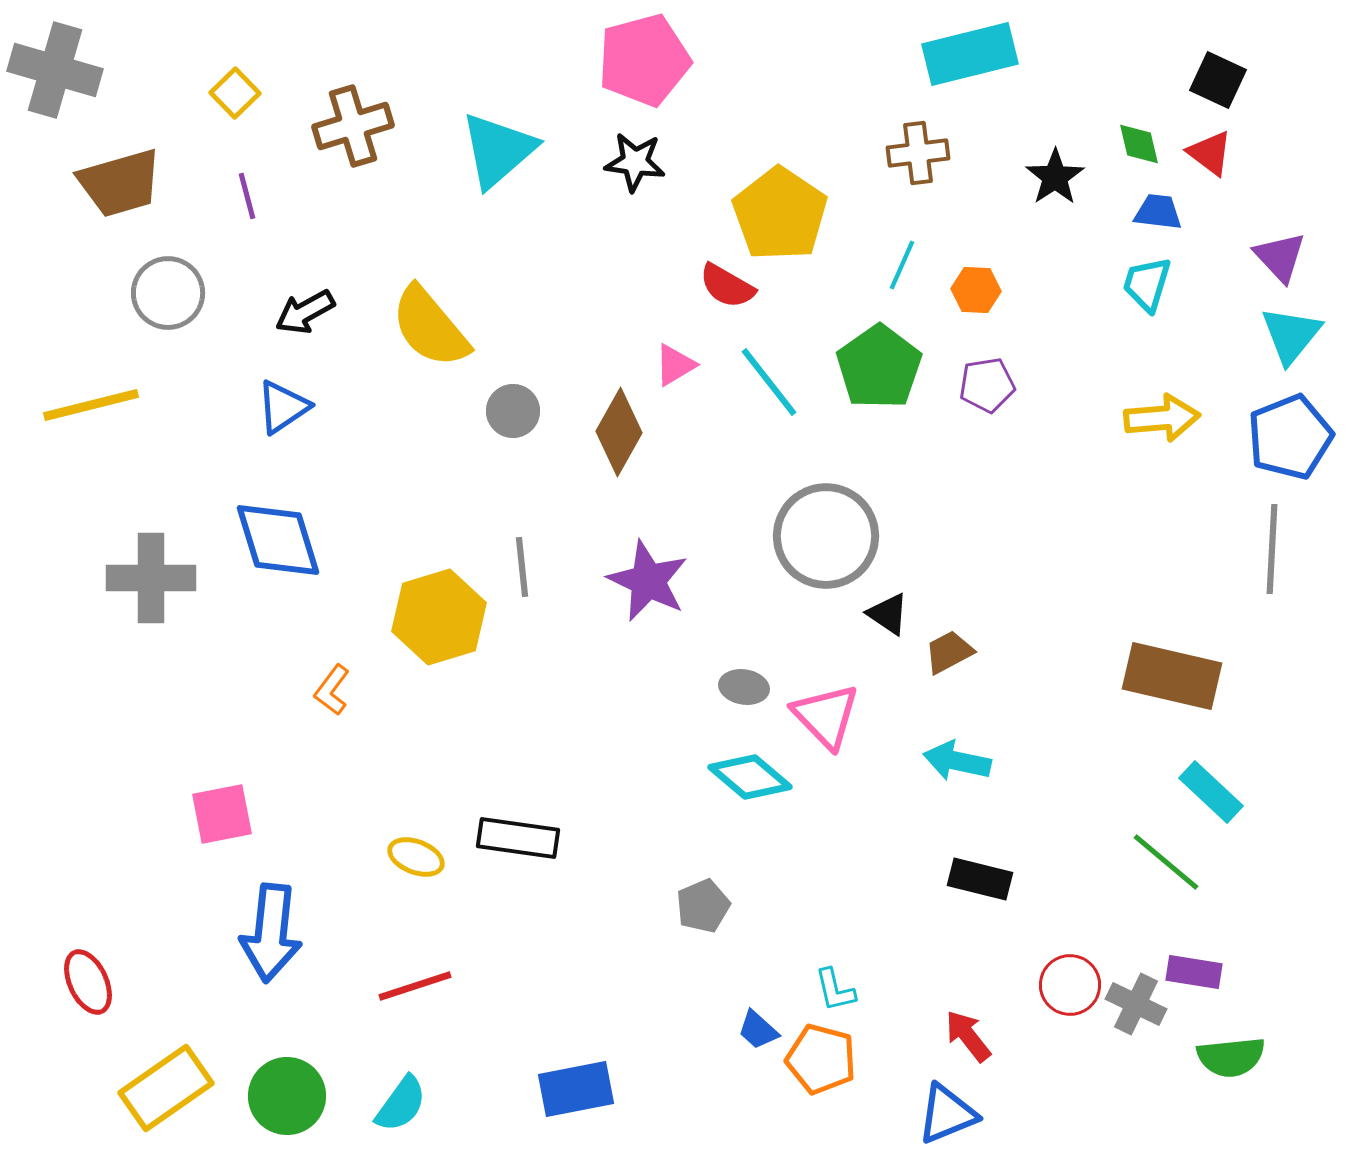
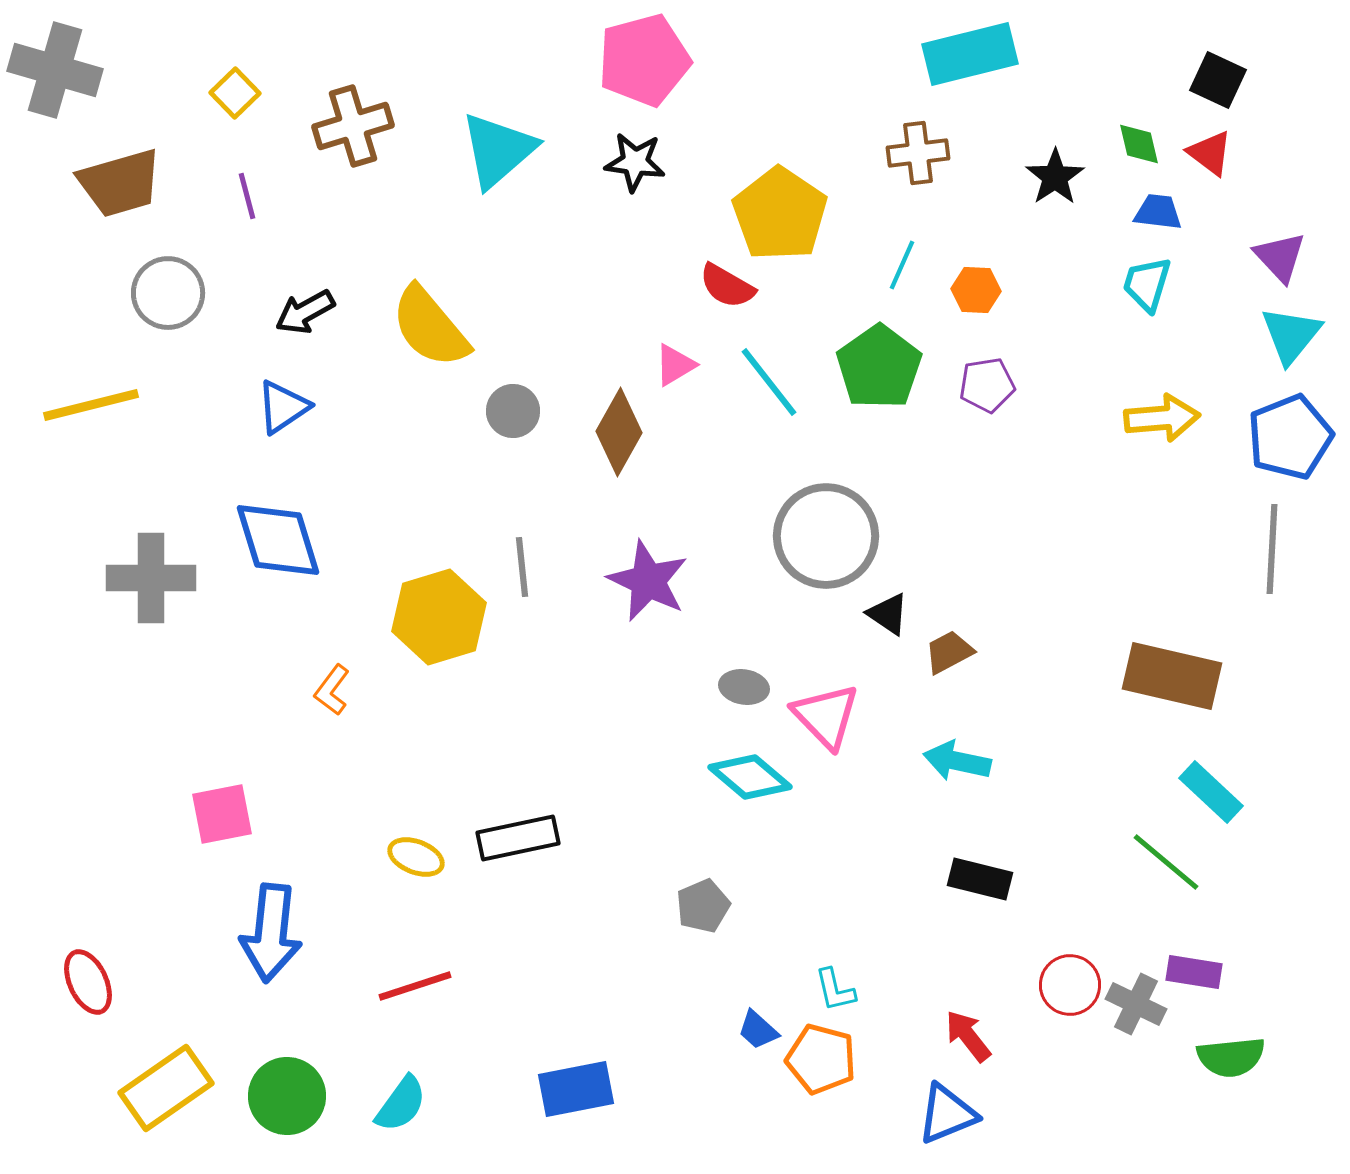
black rectangle at (518, 838): rotated 20 degrees counterclockwise
